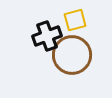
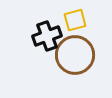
brown circle: moved 3 px right
